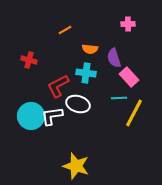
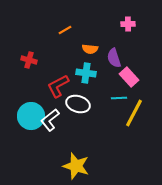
white L-shape: moved 2 px left, 4 px down; rotated 30 degrees counterclockwise
